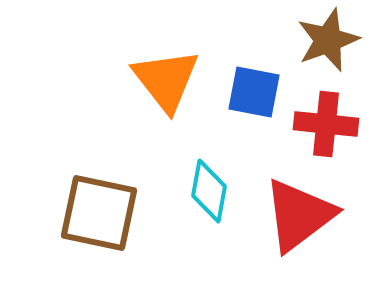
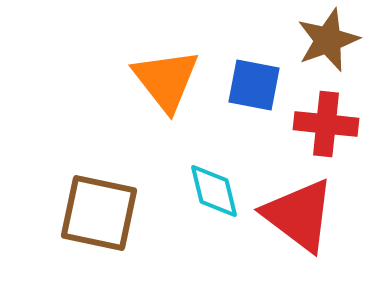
blue square: moved 7 px up
cyan diamond: moved 5 px right; rotated 24 degrees counterclockwise
red triangle: rotated 46 degrees counterclockwise
